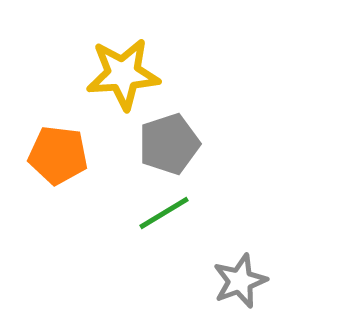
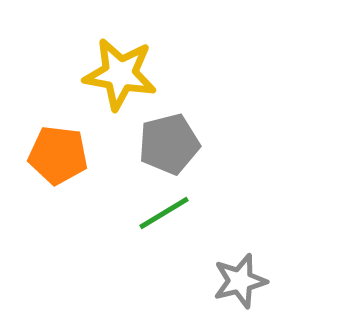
yellow star: moved 3 px left; rotated 14 degrees clockwise
gray pentagon: rotated 4 degrees clockwise
gray star: rotated 6 degrees clockwise
